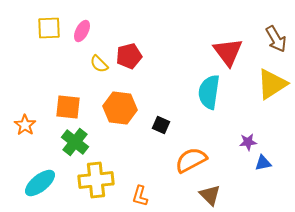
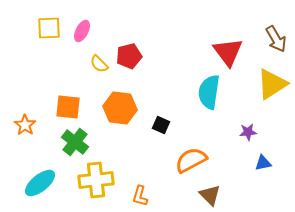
purple star: moved 10 px up
